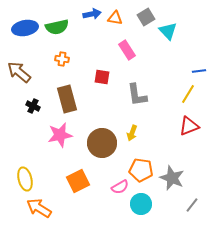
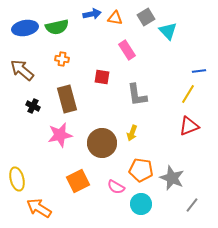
brown arrow: moved 3 px right, 2 px up
yellow ellipse: moved 8 px left
pink semicircle: moved 4 px left; rotated 60 degrees clockwise
